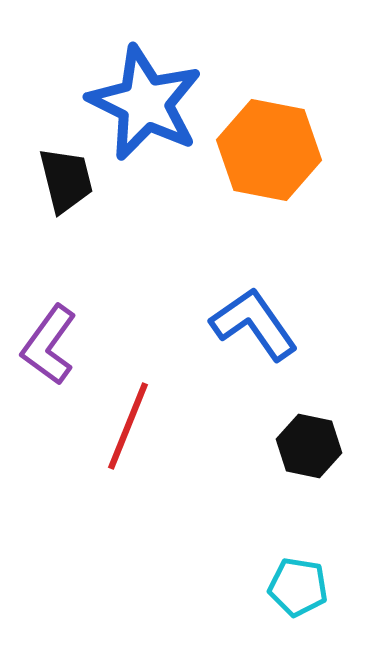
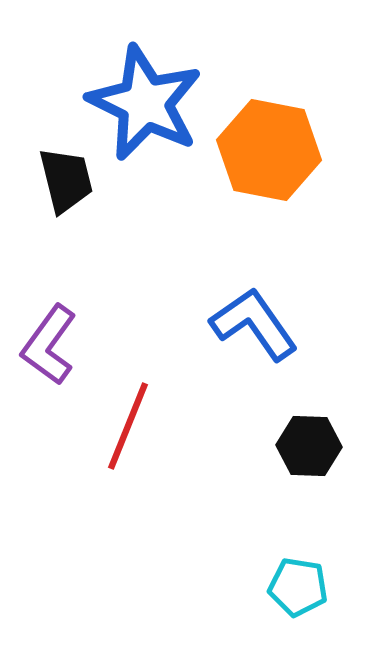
black hexagon: rotated 10 degrees counterclockwise
